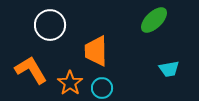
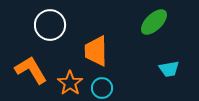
green ellipse: moved 2 px down
